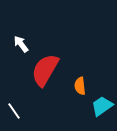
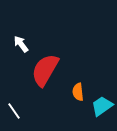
orange semicircle: moved 2 px left, 6 px down
